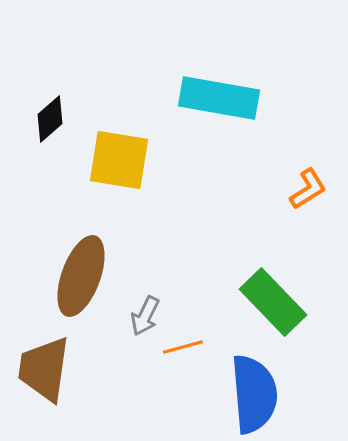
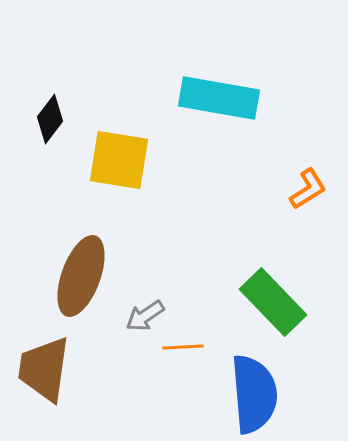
black diamond: rotated 12 degrees counterclockwise
gray arrow: rotated 30 degrees clockwise
orange line: rotated 12 degrees clockwise
